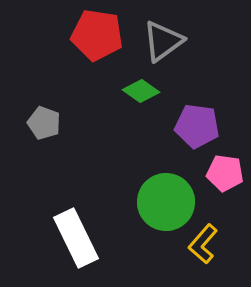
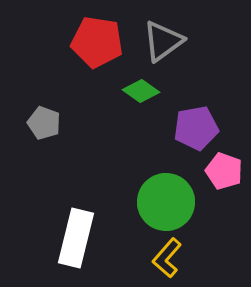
red pentagon: moved 7 px down
purple pentagon: moved 1 px left, 2 px down; rotated 18 degrees counterclockwise
pink pentagon: moved 1 px left, 2 px up; rotated 12 degrees clockwise
white rectangle: rotated 40 degrees clockwise
yellow L-shape: moved 36 px left, 14 px down
